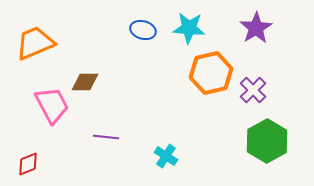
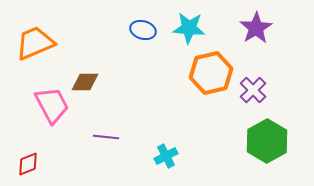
cyan cross: rotated 30 degrees clockwise
